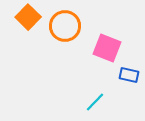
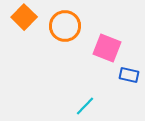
orange square: moved 4 px left
cyan line: moved 10 px left, 4 px down
